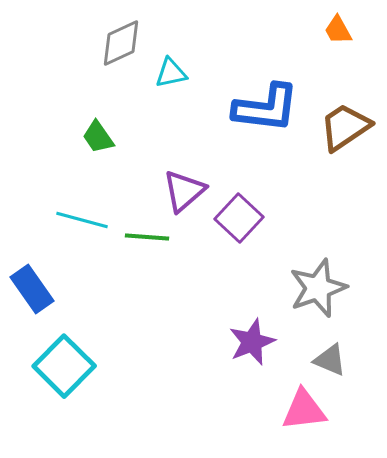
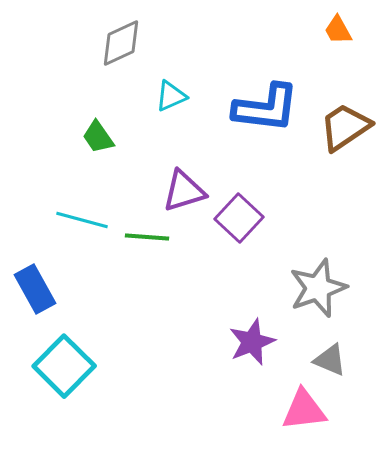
cyan triangle: moved 23 px down; rotated 12 degrees counterclockwise
purple triangle: rotated 24 degrees clockwise
blue rectangle: moved 3 px right; rotated 6 degrees clockwise
